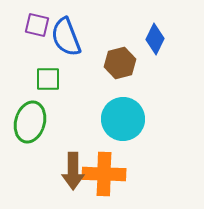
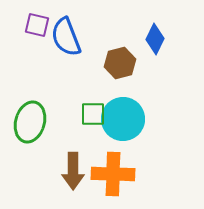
green square: moved 45 px right, 35 px down
orange cross: moved 9 px right
